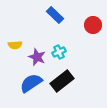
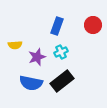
blue rectangle: moved 2 px right, 11 px down; rotated 66 degrees clockwise
cyan cross: moved 2 px right
purple star: rotated 30 degrees clockwise
blue semicircle: rotated 135 degrees counterclockwise
